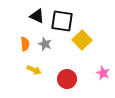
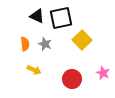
black square: moved 1 px left, 3 px up; rotated 20 degrees counterclockwise
red circle: moved 5 px right
